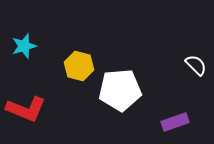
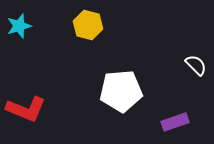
cyan star: moved 5 px left, 20 px up
yellow hexagon: moved 9 px right, 41 px up
white pentagon: moved 1 px right, 1 px down
